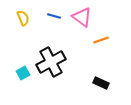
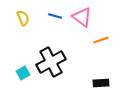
blue line: moved 1 px right
black rectangle: rotated 28 degrees counterclockwise
